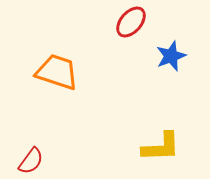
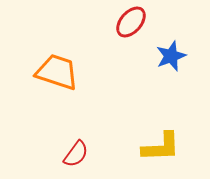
red semicircle: moved 45 px right, 7 px up
